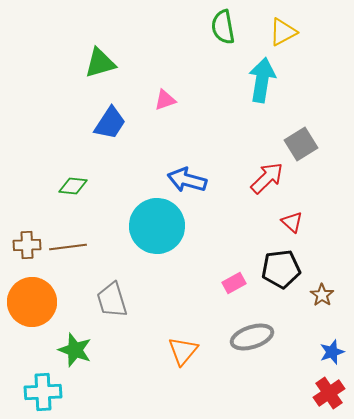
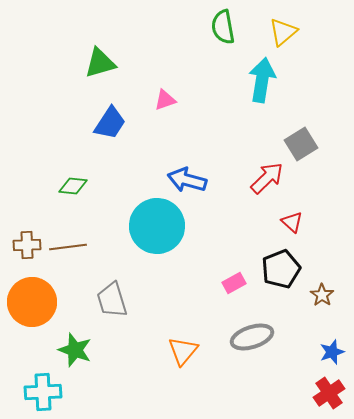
yellow triangle: rotated 12 degrees counterclockwise
black pentagon: rotated 15 degrees counterclockwise
